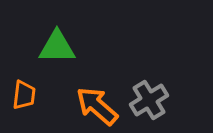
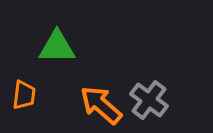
gray cross: rotated 21 degrees counterclockwise
orange arrow: moved 4 px right, 1 px up
